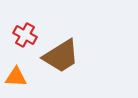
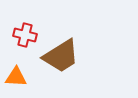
red cross: rotated 15 degrees counterclockwise
